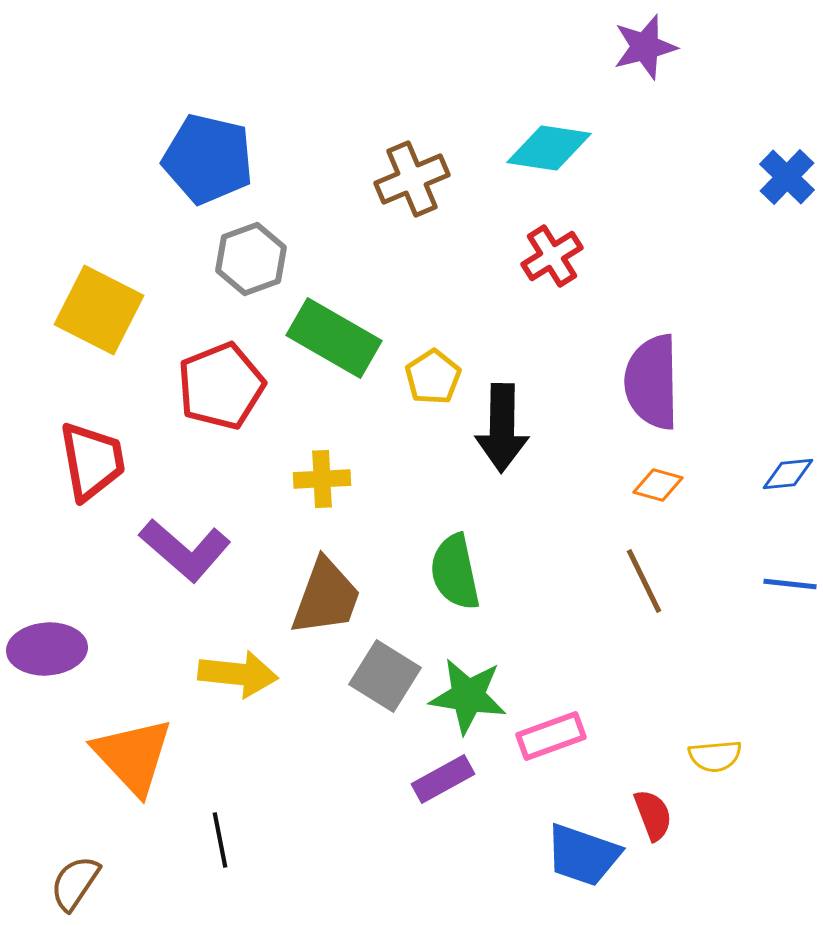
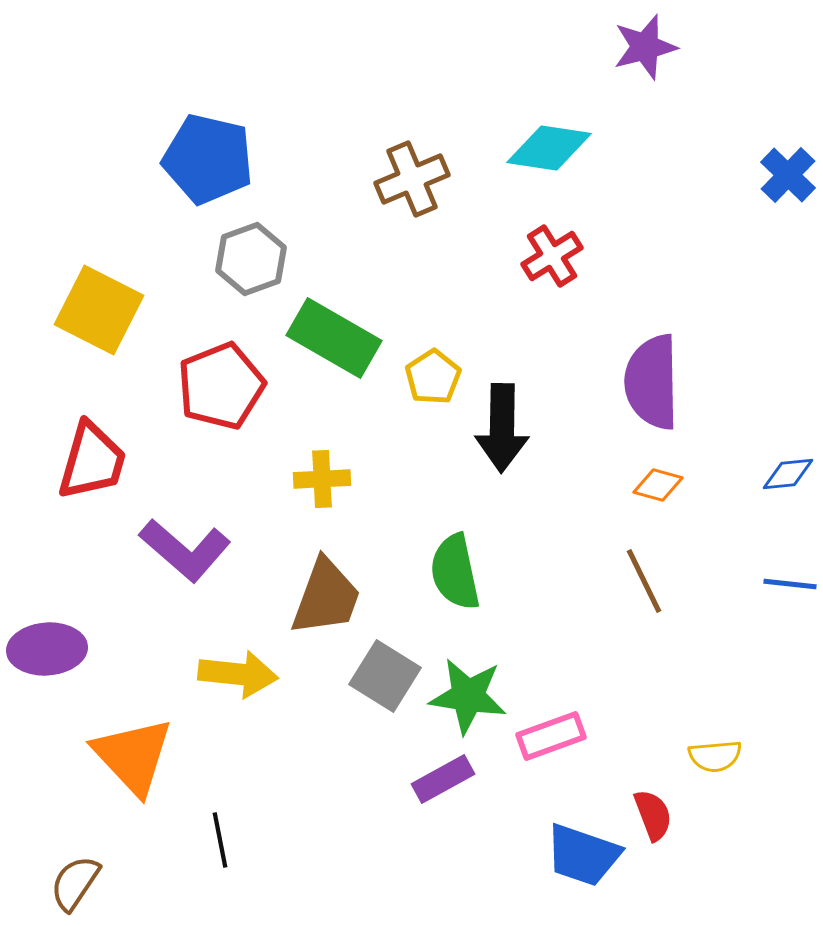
blue cross: moved 1 px right, 2 px up
red trapezoid: rotated 26 degrees clockwise
